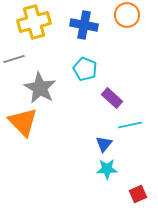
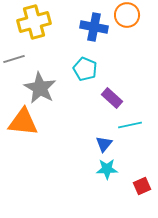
blue cross: moved 10 px right, 2 px down
orange triangle: rotated 40 degrees counterclockwise
red square: moved 4 px right, 8 px up
